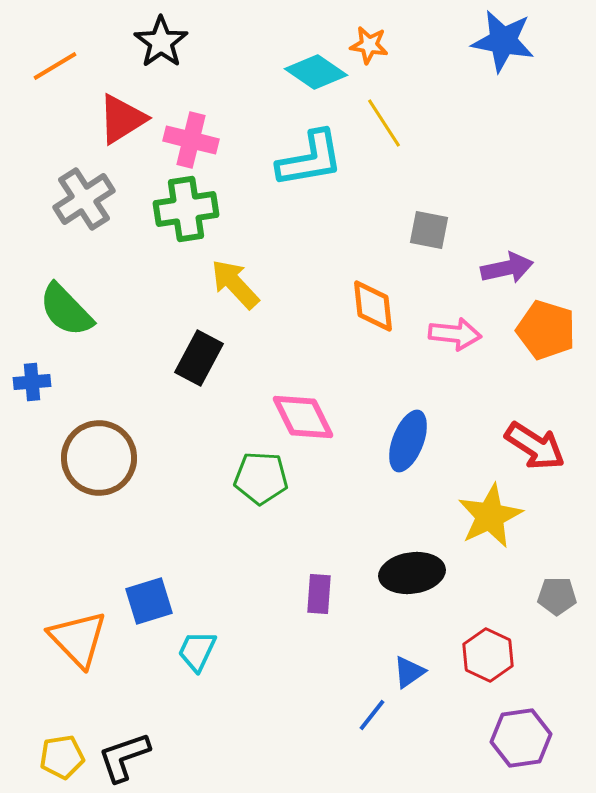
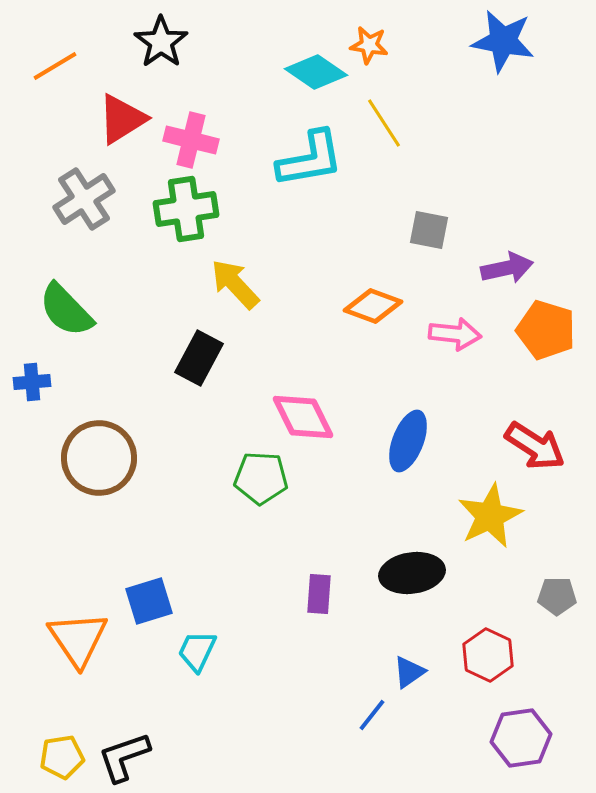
orange diamond: rotated 64 degrees counterclockwise
orange triangle: rotated 10 degrees clockwise
